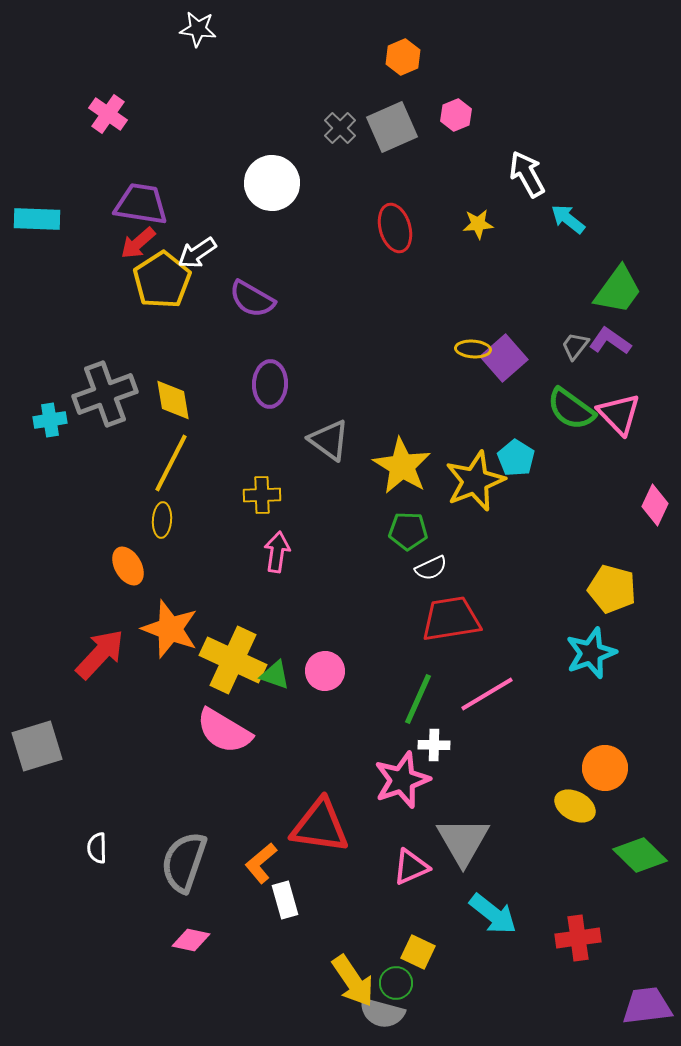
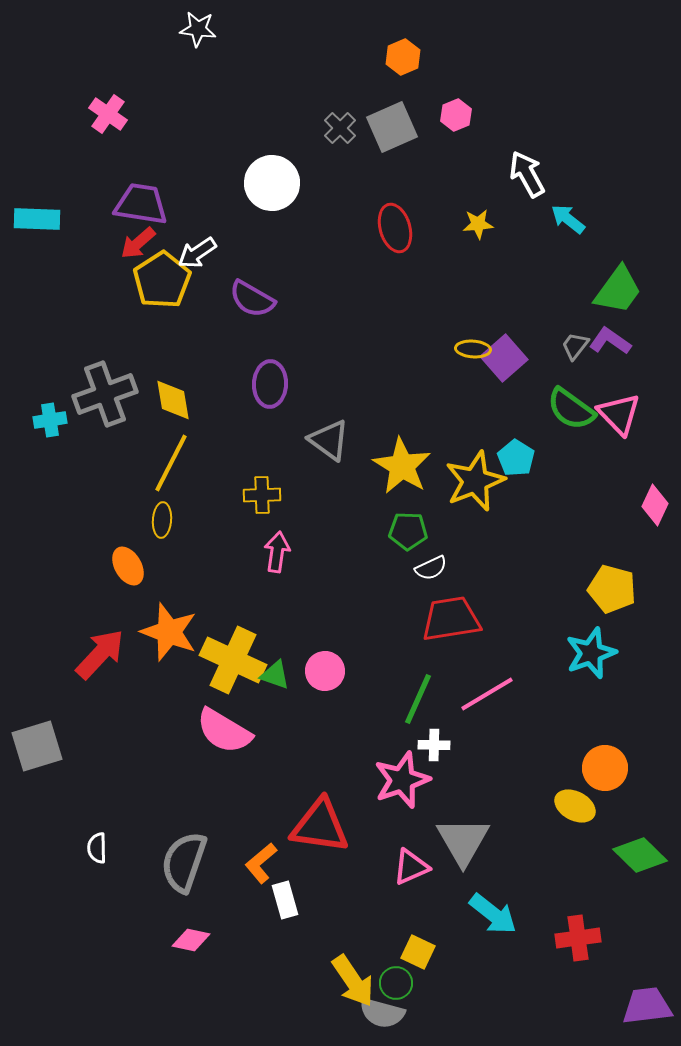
orange star at (170, 629): moved 1 px left, 3 px down
